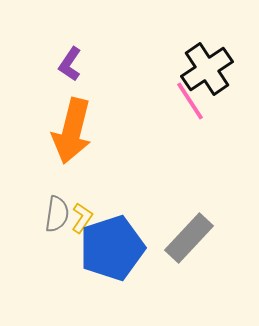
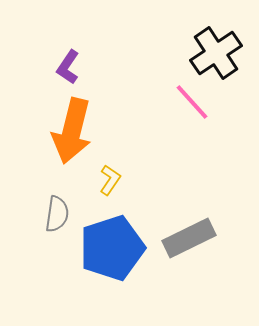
purple L-shape: moved 2 px left, 3 px down
black cross: moved 9 px right, 16 px up
pink line: moved 2 px right, 1 px down; rotated 9 degrees counterclockwise
yellow L-shape: moved 28 px right, 38 px up
gray rectangle: rotated 21 degrees clockwise
